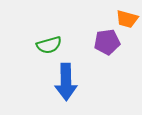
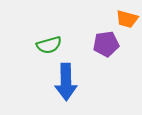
purple pentagon: moved 1 px left, 2 px down
